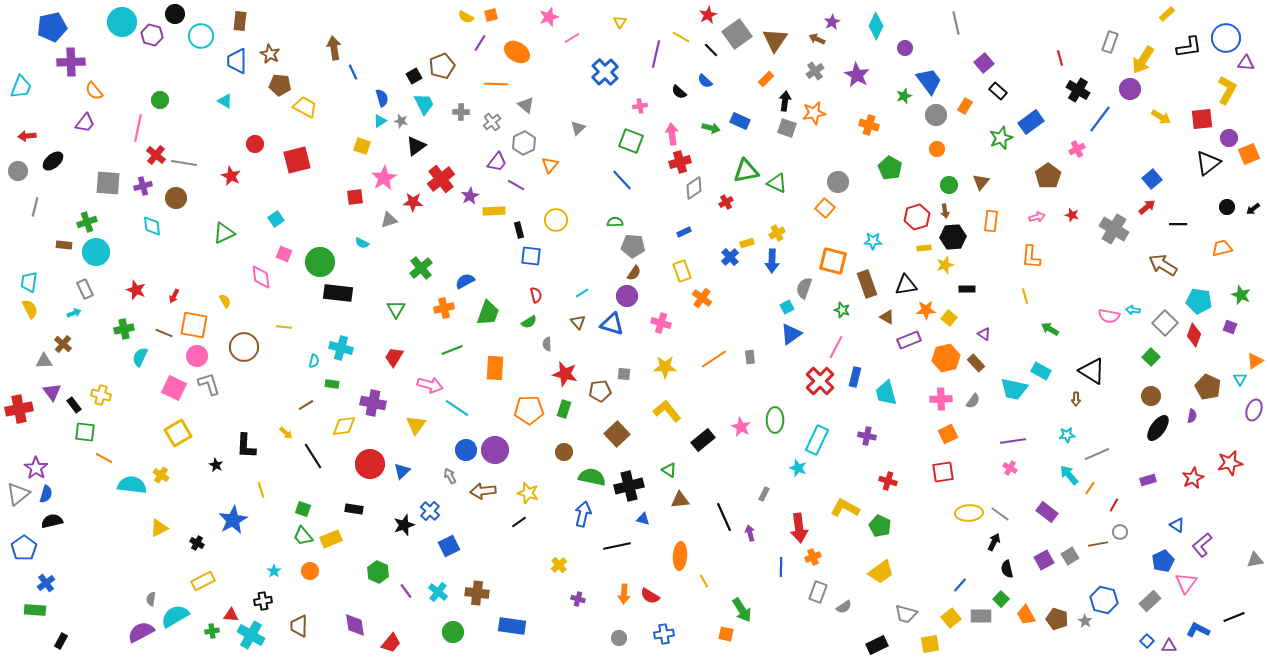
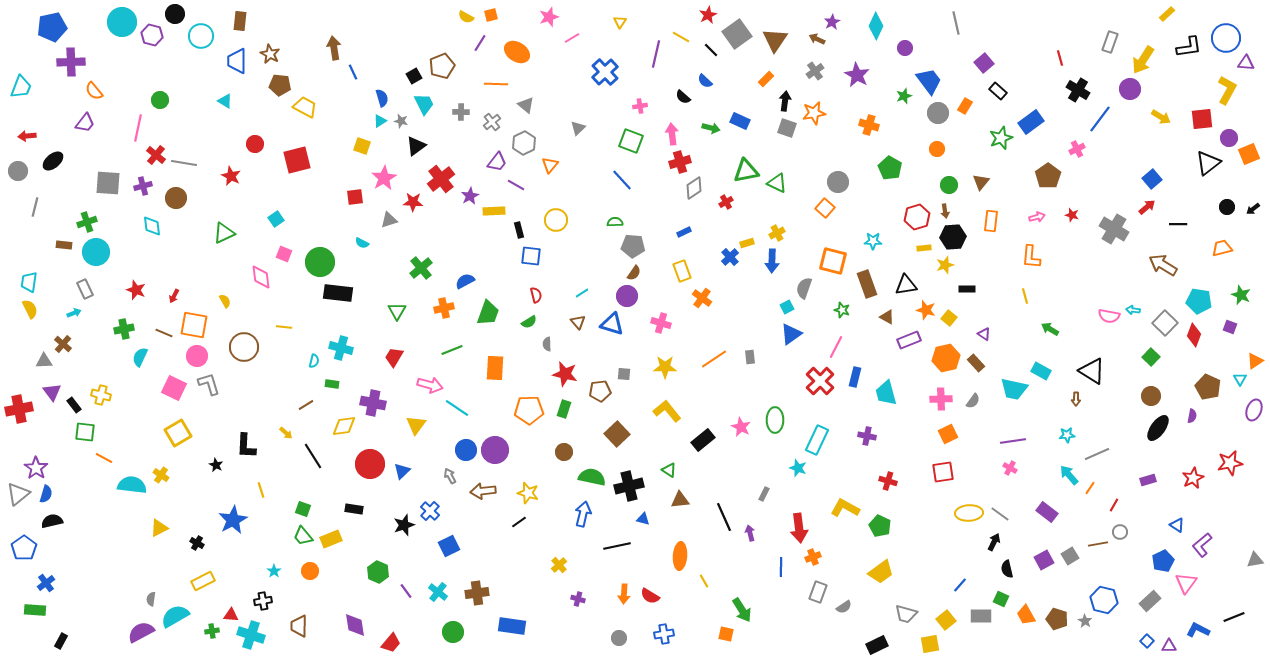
black semicircle at (679, 92): moved 4 px right, 5 px down
gray circle at (936, 115): moved 2 px right, 2 px up
green triangle at (396, 309): moved 1 px right, 2 px down
orange star at (926, 310): rotated 18 degrees clockwise
brown cross at (477, 593): rotated 15 degrees counterclockwise
green square at (1001, 599): rotated 21 degrees counterclockwise
yellow square at (951, 618): moved 5 px left, 2 px down
cyan cross at (251, 635): rotated 12 degrees counterclockwise
